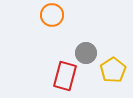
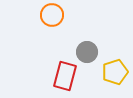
gray circle: moved 1 px right, 1 px up
yellow pentagon: moved 2 px right, 2 px down; rotated 15 degrees clockwise
